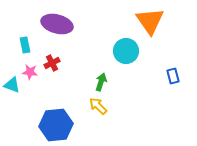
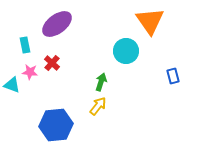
purple ellipse: rotated 52 degrees counterclockwise
red cross: rotated 21 degrees counterclockwise
yellow arrow: rotated 84 degrees clockwise
